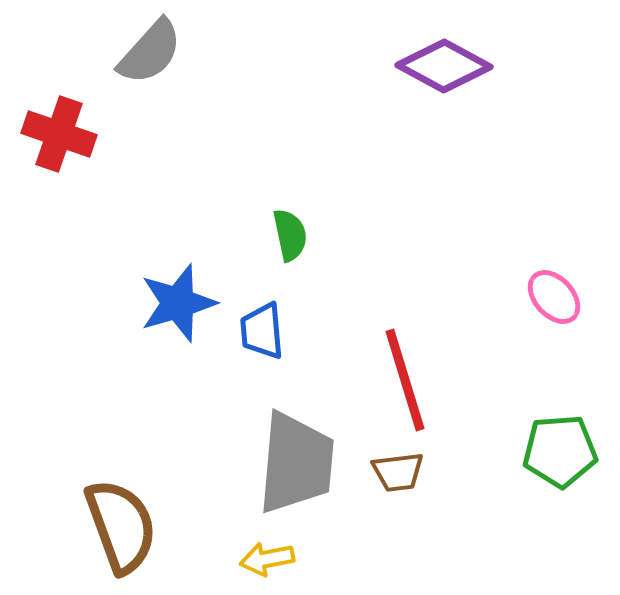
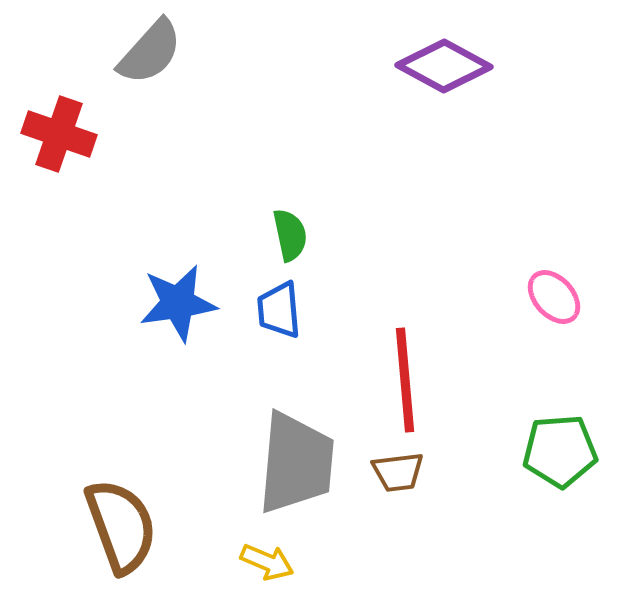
blue star: rotated 8 degrees clockwise
blue trapezoid: moved 17 px right, 21 px up
red line: rotated 12 degrees clockwise
yellow arrow: moved 3 px down; rotated 146 degrees counterclockwise
